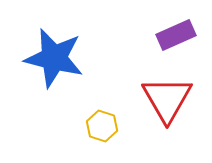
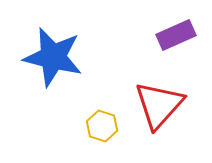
blue star: moved 1 px left, 1 px up
red triangle: moved 8 px left, 6 px down; rotated 12 degrees clockwise
